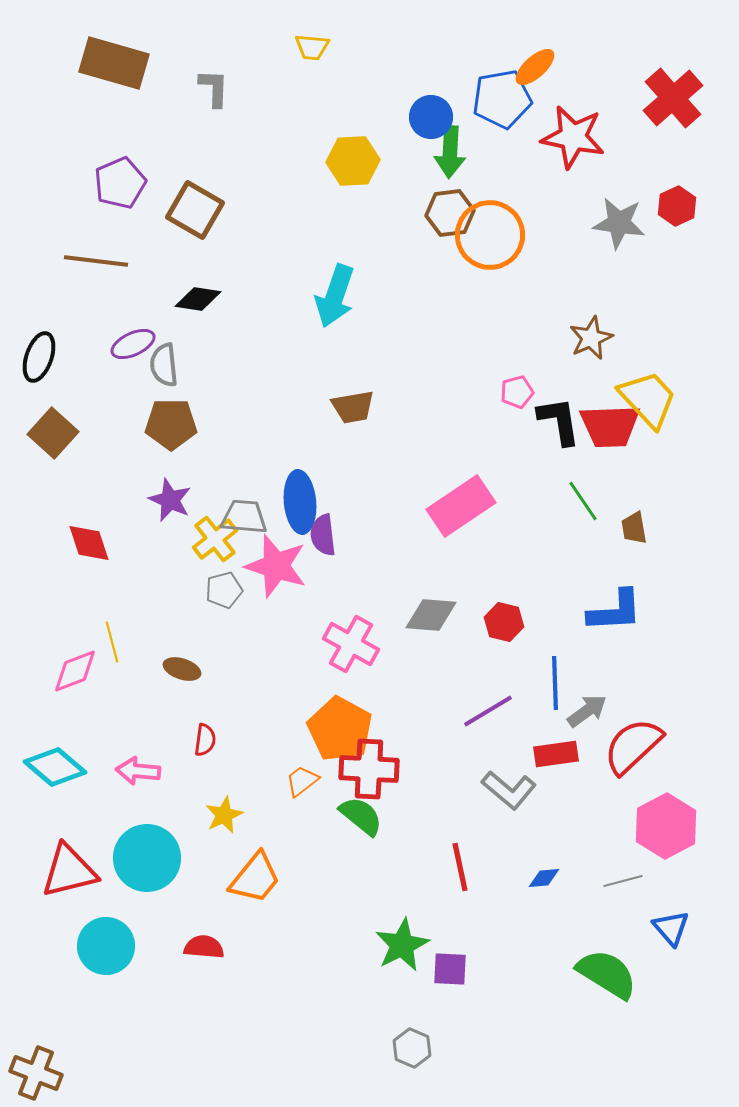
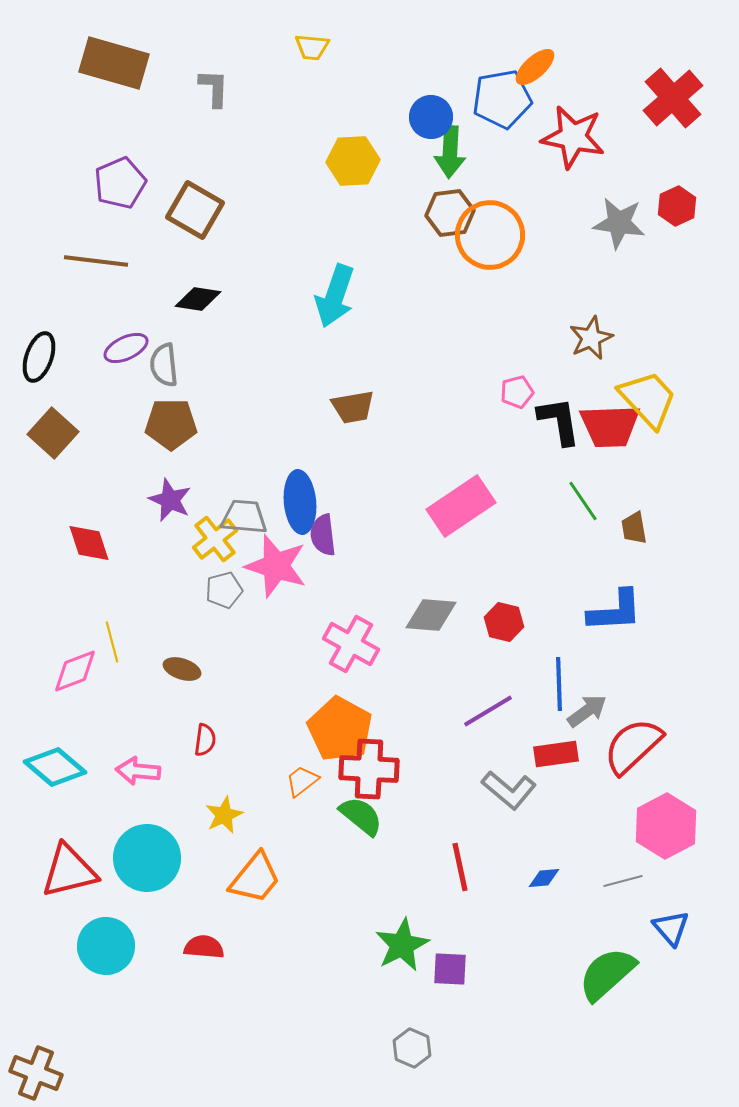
purple ellipse at (133, 344): moved 7 px left, 4 px down
blue line at (555, 683): moved 4 px right, 1 px down
green semicircle at (607, 974): rotated 74 degrees counterclockwise
